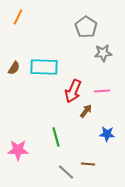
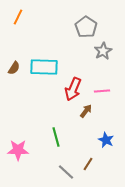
gray star: moved 2 px up; rotated 24 degrees counterclockwise
red arrow: moved 2 px up
blue star: moved 1 px left, 6 px down; rotated 21 degrees clockwise
brown line: rotated 64 degrees counterclockwise
